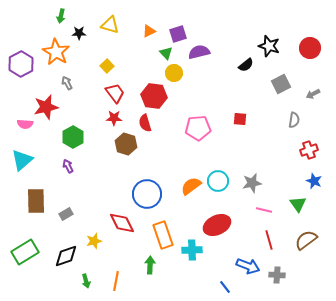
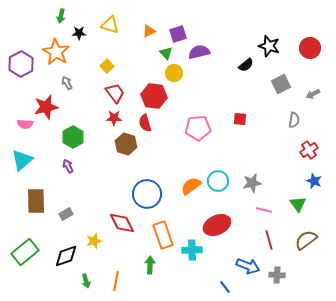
red cross at (309, 150): rotated 12 degrees counterclockwise
green rectangle at (25, 252): rotated 8 degrees counterclockwise
